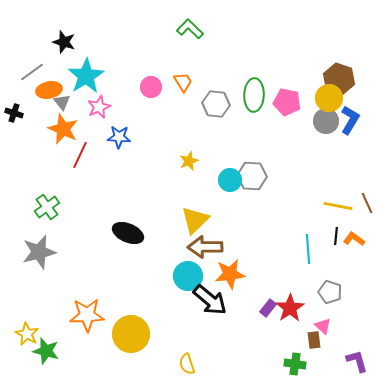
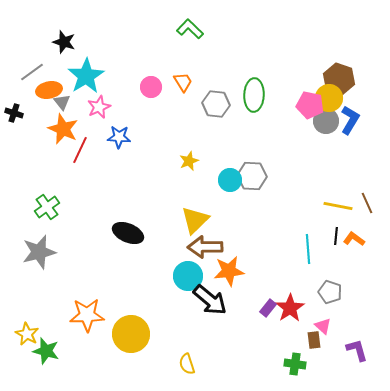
pink pentagon at (287, 102): moved 23 px right, 3 px down
red line at (80, 155): moved 5 px up
orange star at (230, 274): moved 1 px left, 3 px up
purple L-shape at (357, 361): moved 11 px up
